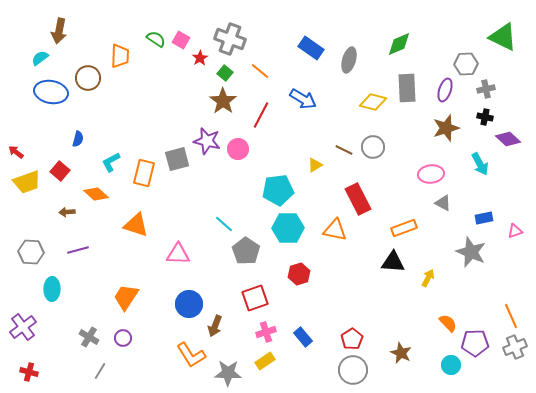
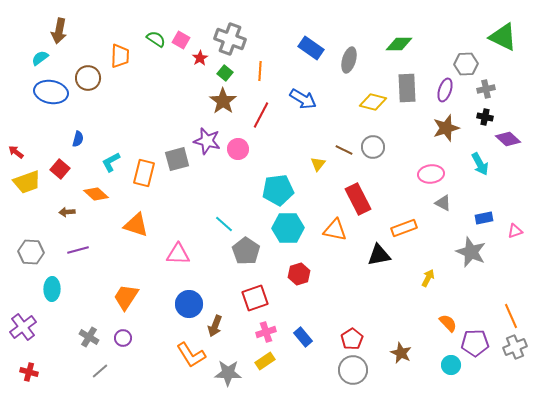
green diamond at (399, 44): rotated 24 degrees clockwise
orange line at (260, 71): rotated 54 degrees clockwise
yellow triangle at (315, 165): moved 3 px right, 1 px up; rotated 21 degrees counterclockwise
red square at (60, 171): moved 2 px up
black triangle at (393, 262): moved 14 px left, 7 px up; rotated 15 degrees counterclockwise
gray line at (100, 371): rotated 18 degrees clockwise
